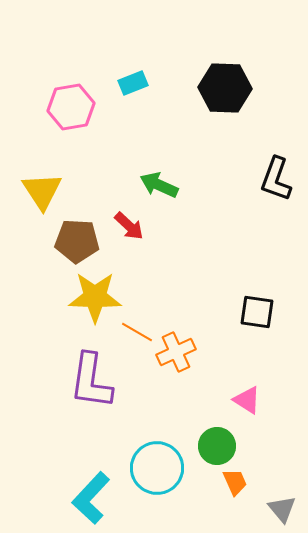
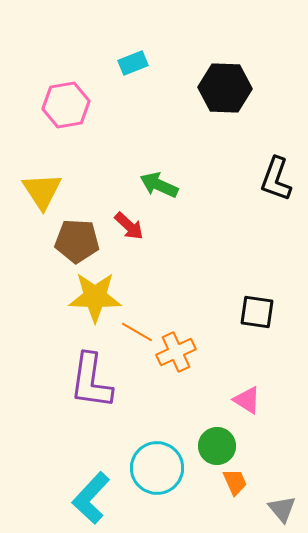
cyan rectangle: moved 20 px up
pink hexagon: moved 5 px left, 2 px up
